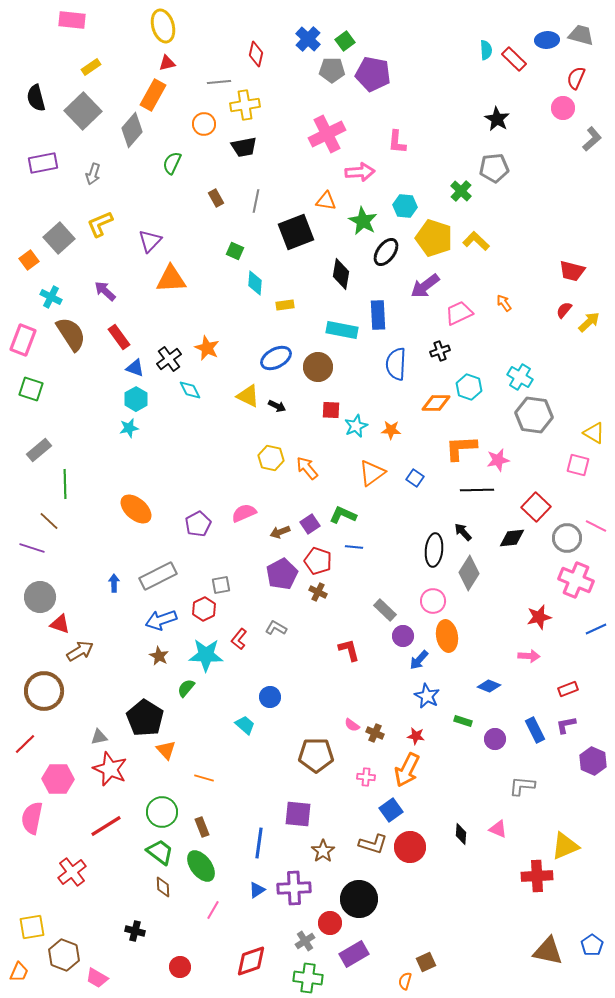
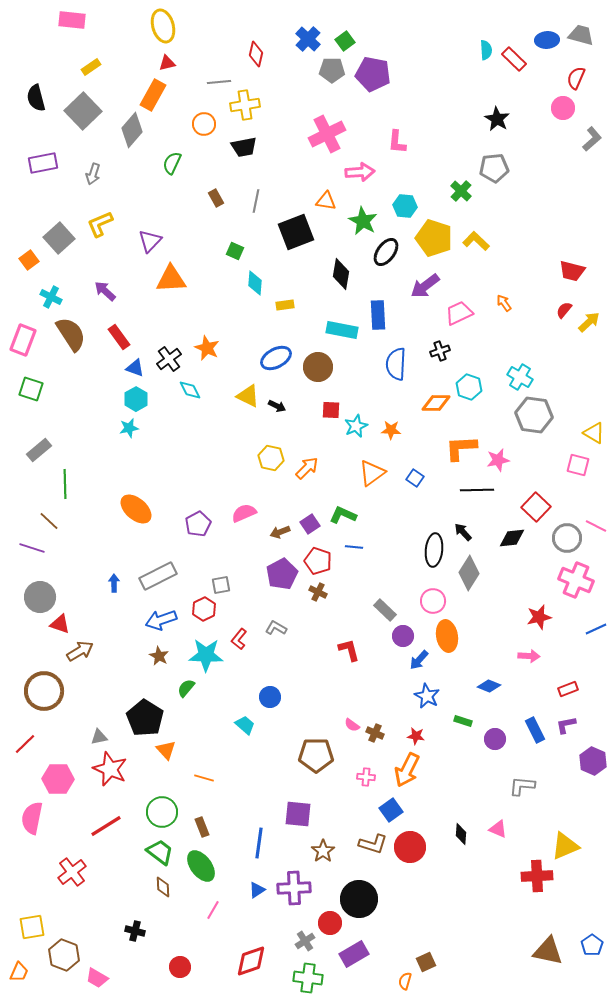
orange arrow at (307, 468): rotated 85 degrees clockwise
